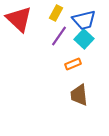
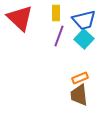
yellow rectangle: rotated 28 degrees counterclockwise
red triangle: moved 1 px right, 1 px up
purple line: rotated 15 degrees counterclockwise
orange rectangle: moved 7 px right, 14 px down
